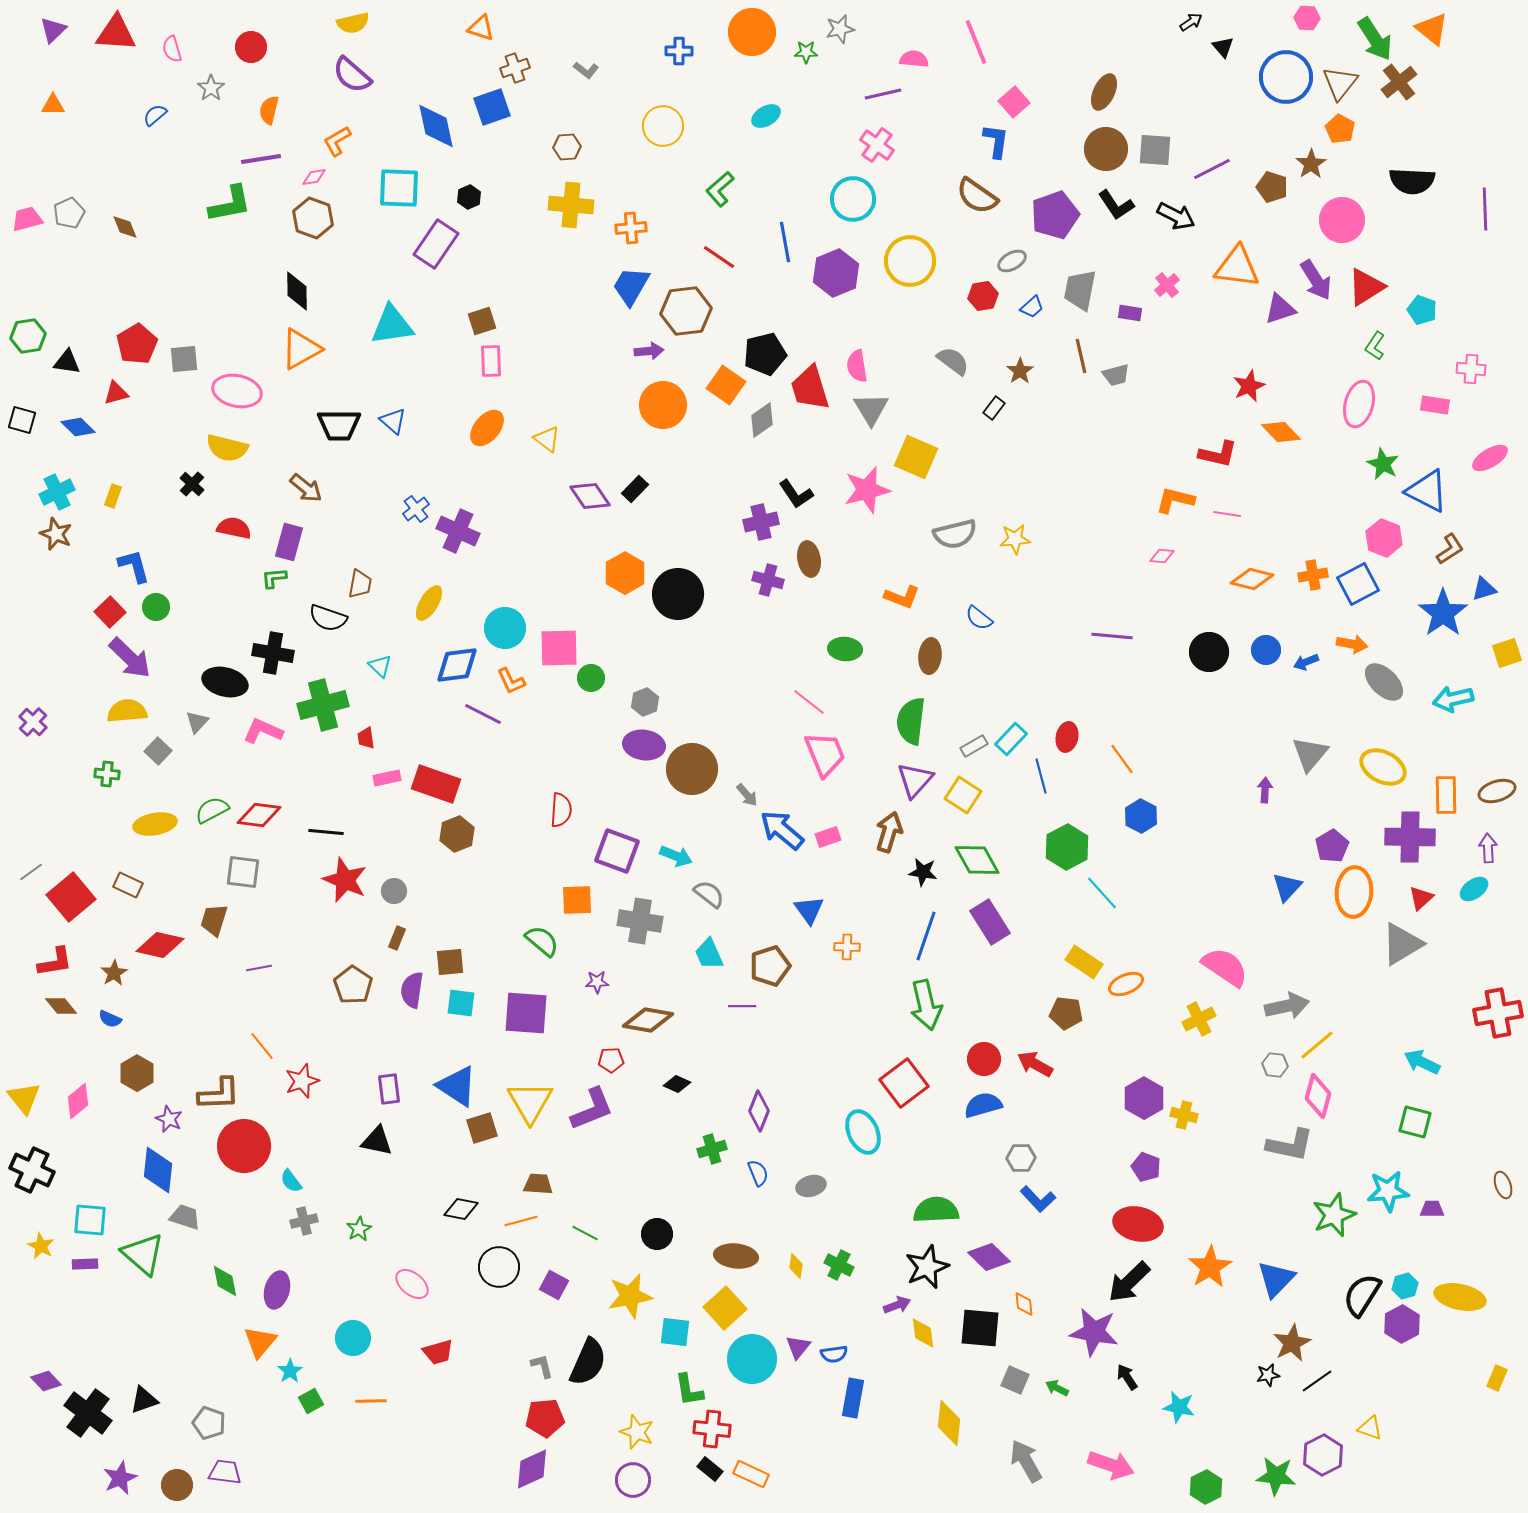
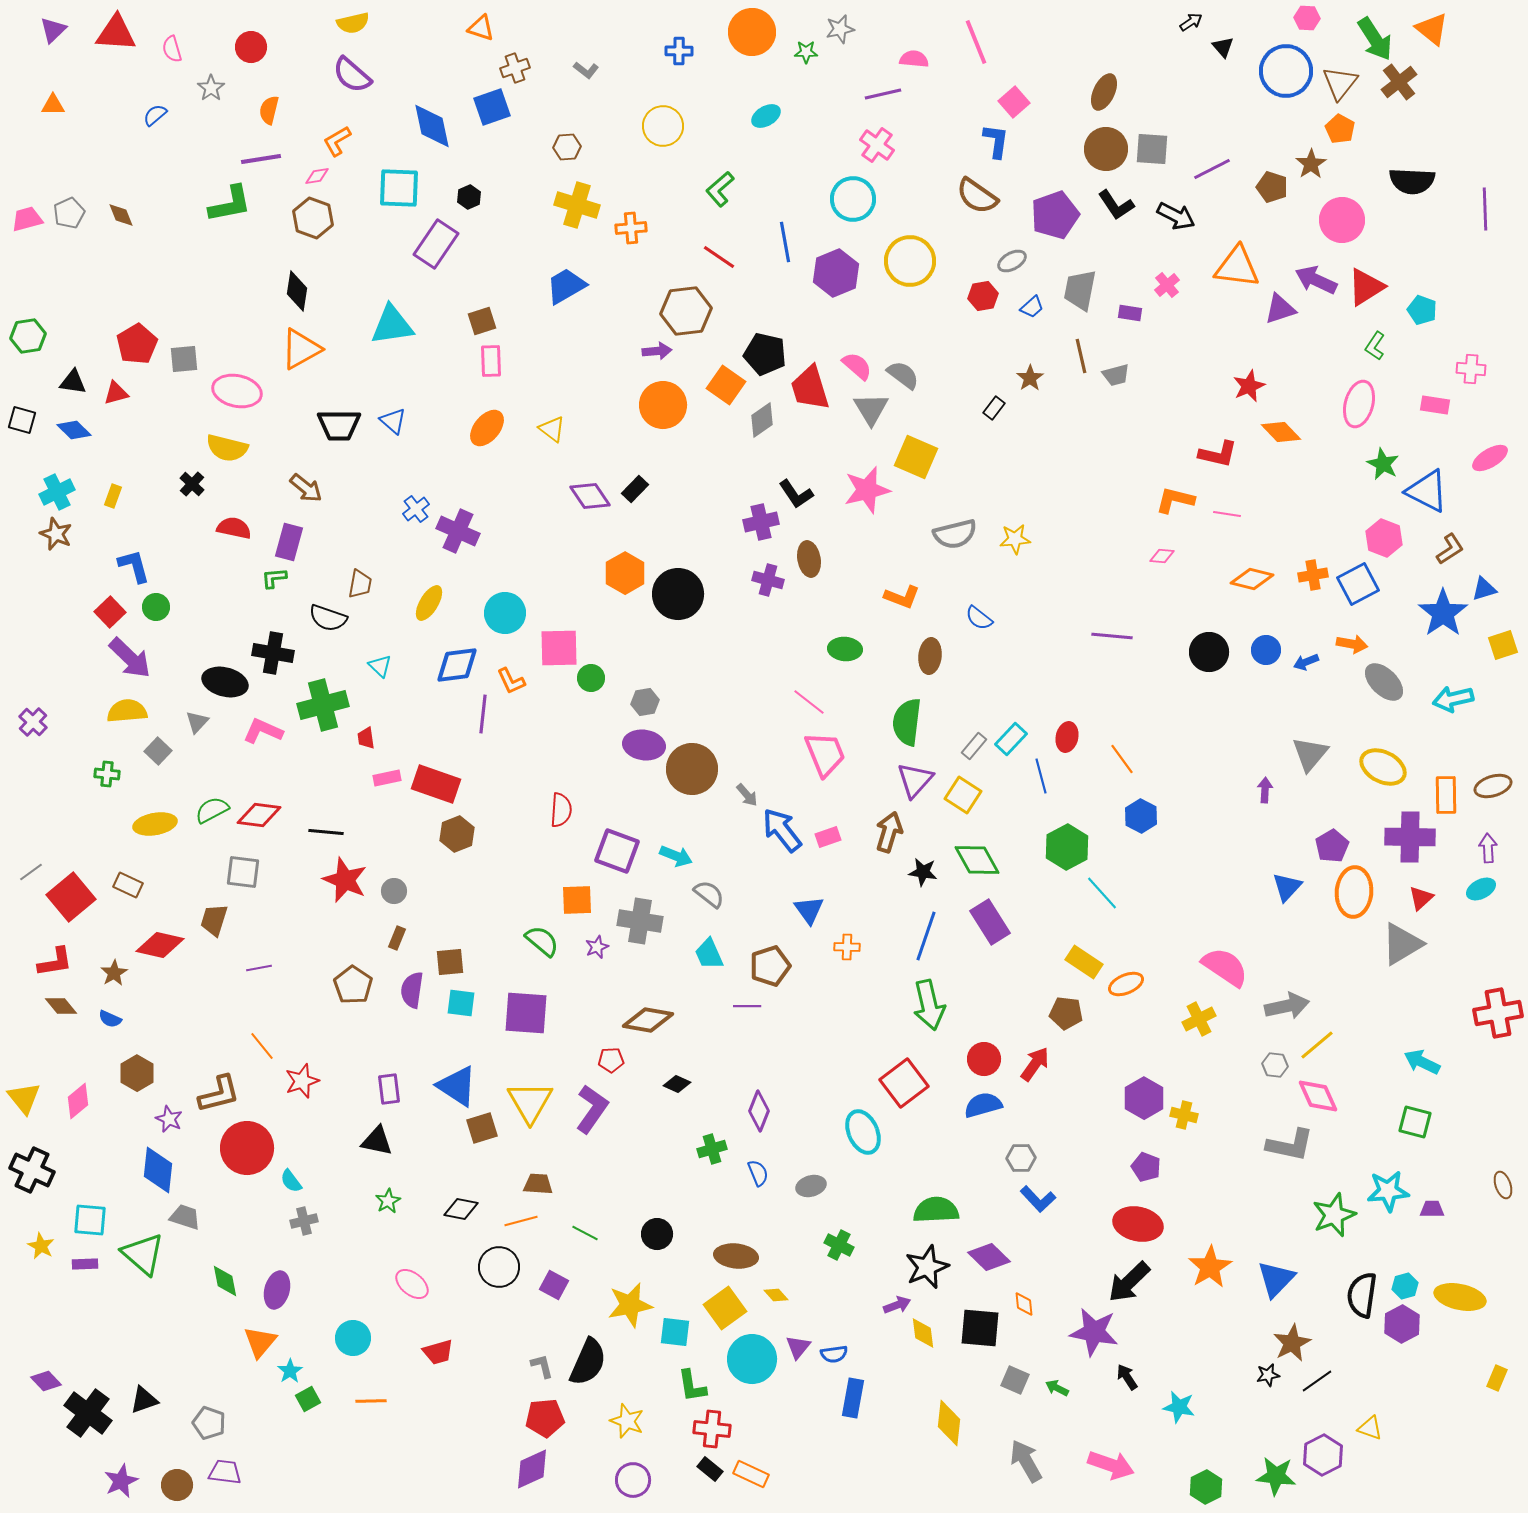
blue circle at (1286, 77): moved 6 px up
blue diamond at (436, 126): moved 4 px left
gray square at (1155, 150): moved 3 px left, 1 px up
pink diamond at (314, 177): moved 3 px right, 1 px up
yellow cross at (571, 205): moved 6 px right; rotated 12 degrees clockwise
brown diamond at (125, 227): moved 4 px left, 12 px up
purple arrow at (1316, 280): rotated 147 degrees clockwise
blue trapezoid at (631, 286): moved 65 px left; rotated 30 degrees clockwise
black diamond at (297, 291): rotated 9 degrees clockwise
purple arrow at (649, 351): moved 8 px right
black pentagon at (765, 354): rotated 27 degrees clockwise
gray semicircle at (953, 361): moved 50 px left, 14 px down
black triangle at (67, 362): moved 6 px right, 20 px down
pink semicircle at (857, 366): rotated 140 degrees clockwise
brown star at (1020, 371): moved 10 px right, 7 px down
blue diamond at (78, 427): moved 4 px left, 3 px down
yellow triangle at (547, 439): moved 5 px right, 10 px up
cyan circle at (505, 628): moved 15 px up
yellow square at (1507, 653): moved 4 px left, 8 px up
gray hexagon at (645, 702): rotated 12 degrees clockwise
purple line at (483, 714): rotated 69 degrees clockwise
green semicircle at (911, 721): moved 4 px left, 1 px down
gray rectangle at (974, 746): rotated 20 degrees counterclockwise
brown ellipse at (1497, 791): moved 4 px left, 5 px up
blue arrow at (782, 830): rotated 12 degrees clockwise
cyan ellipse at (1474, 889): moved 7 px right; rotated 8 degrees clockwise
purple star at (597, 982): moved 35 px up; rotated 20 degrees counterclockwise
green arrow at (926, 1005): moved 3 px right
purple line at (742, 1006): moved 5 px right
red arrow at (1035, 1064): rotated 96 degrees clockwise
brown L-shape at (219, 1094): rotated 12 degrees counterclockwise
pink diamond at (1318, 1096): rotated 39 degrees counterclockwise
purple L-shape at (592, 1109): rotated 33 degrees counterclockwise
red circle at (244, 1146): moved 3 px right, 2 px down
green star at (359, 1229): moved 29 px right, 28 px up
green cross at (839, 1265): moved 20 px up
yellow diamond at (796, 1266): moved 20 px left, 29 px down; rotated 50 degrees counterclockwise
black semicircle at (1362, 1295): rotated 24 degrees counterclockwise
yellow star at (630, 1296): moved 9 px down
yellow square at (725, 1308): rotated 6 degrees clockwise
green L-shape at (689, 1390): moved 3 px right, 4 px up
green square at (311, 1401): moved 3 px left, 2 px up
yellow star at (637, 1432): moved 10 px left, 11 px up
purple star at (120, 1478): moved 1 px right, 3 px down
